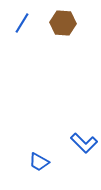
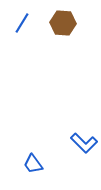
blue trapezoid: moved 6 px left, 2 px down; rotated 25 degrees clockwise
